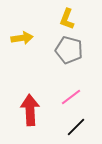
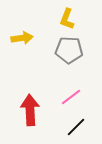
gray pentagon: rotated 12 degrees counterclockwise
